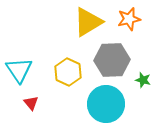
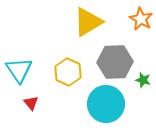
orange star: moved 12 px right; rotated 30 degrees counterclockwise
gray hexagon: moved 3 px right, 2 px down
